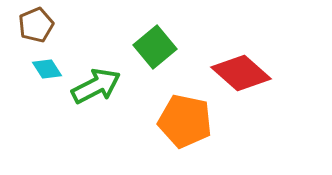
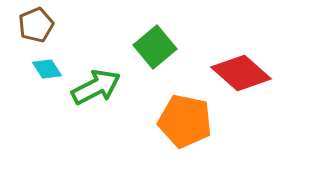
green arrow: moved 1 px down
